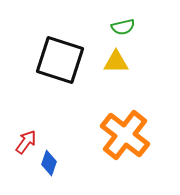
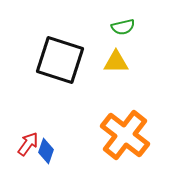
red arrow: moved 2 px right, 2 px down
blue diamond: moved 3 px left, 12 px up
